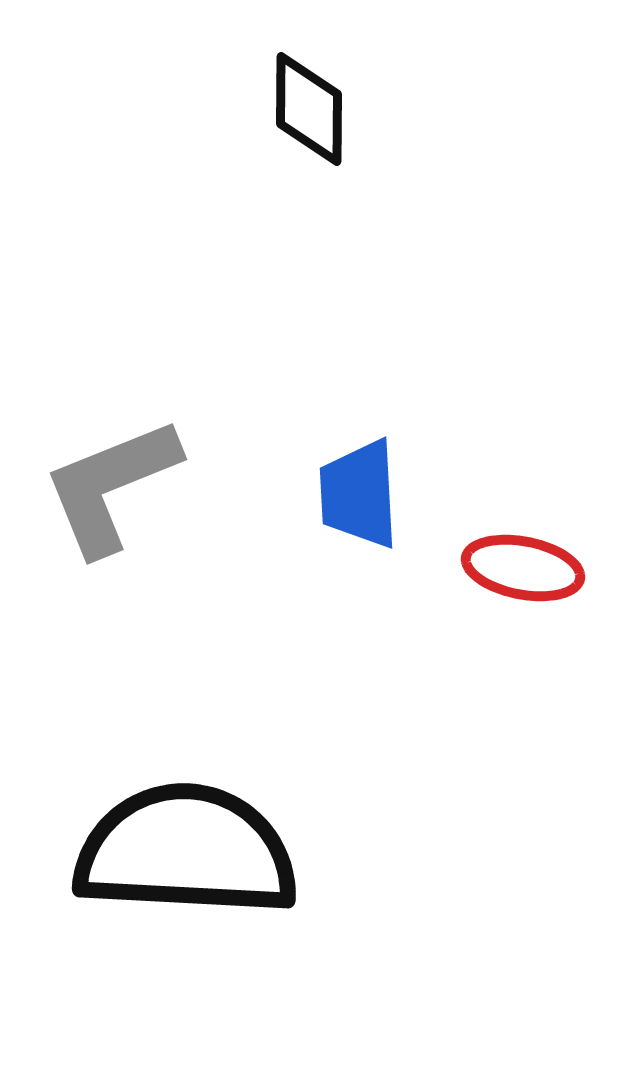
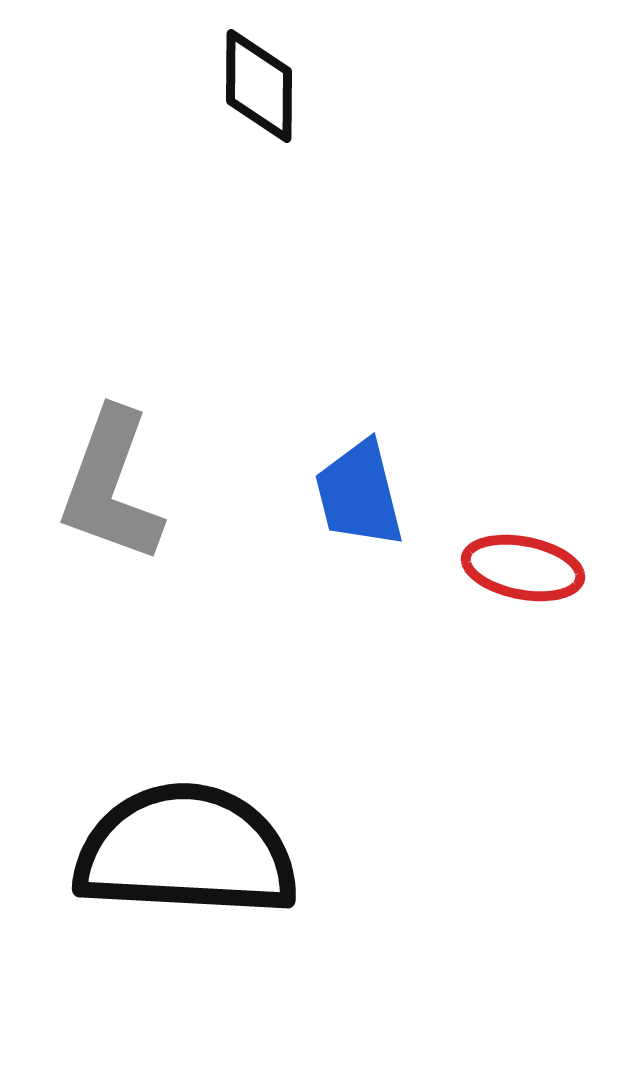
black diamond: moved 50 px left, 23 px up
gray L-shape: rotated 48 degrees counterclockwise
blue trapezoid: rotated 11 degrees counterclockwise
